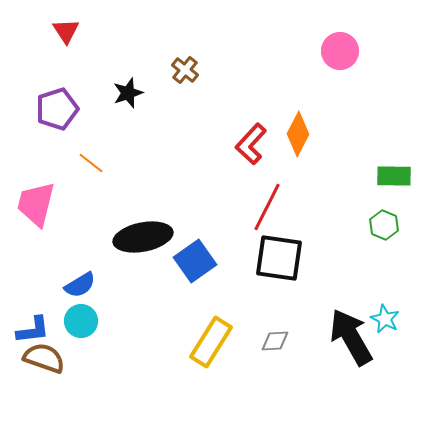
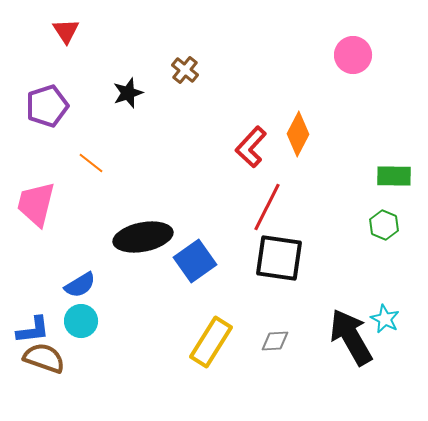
pink circle: moved 13 px right, 4 px down
purple pentagon: moved 10 px left, 3 px up
red L-shape: moved 3 px down
